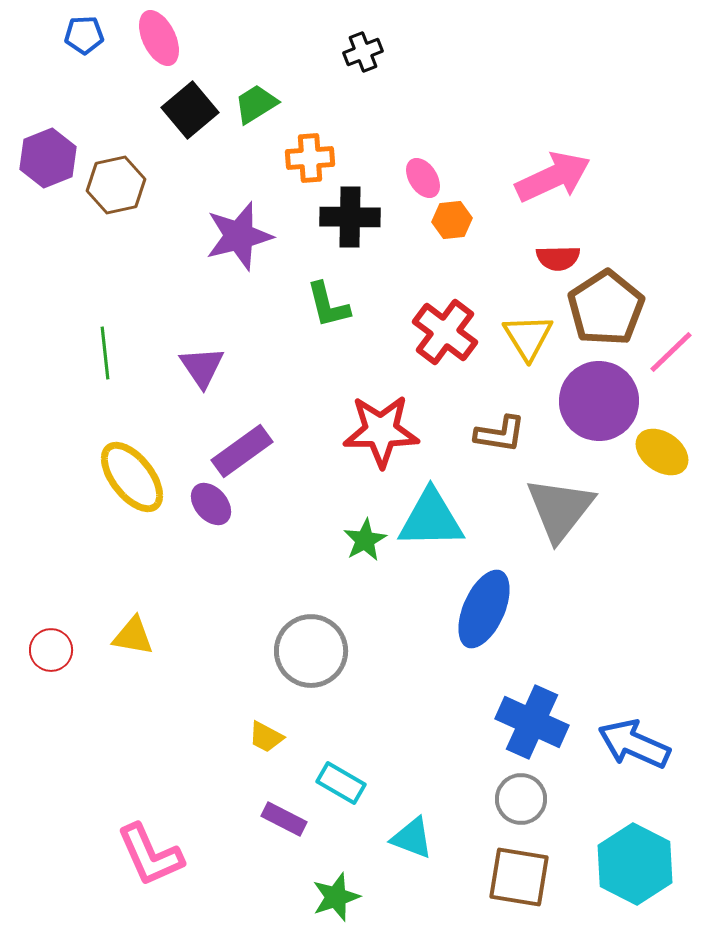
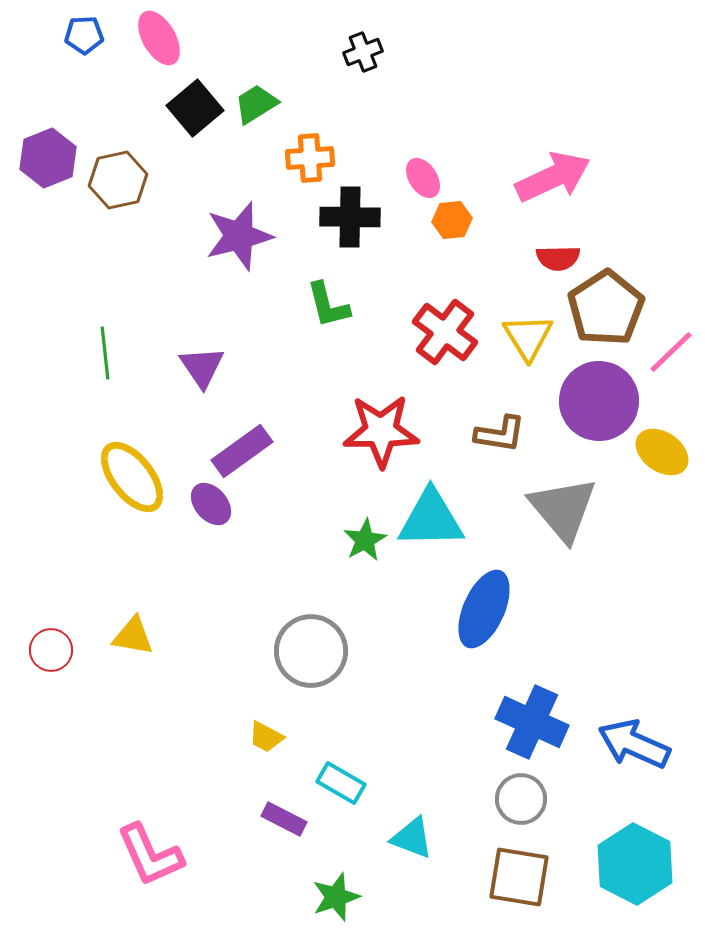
pink ellipse at (159, 38): rotated 4 degrees counterclockwise
black square at (190, 110): moved 5 px right, 2 px up
brown hexagon at (116, 185): moved 2 px right, 5 px up
gray triangle at (560, 509): moved 3 px right; rotated 18 degrees counterclockwise
